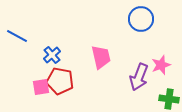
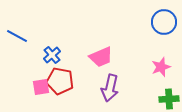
blue circle: moved 23 px right, 3 px down
pink trapezoid: rotated 80 degrees clockwise
pink star: moved 2 px down
purple arrow: moved 29 px left, 11 px down; rotated 8 degrees counterclockwise
green cross: rotated 12 degrees counterclockwise
